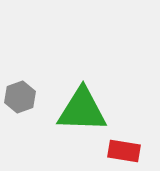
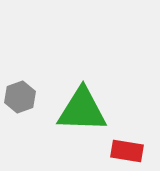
red rectangle: moved 3 px right
